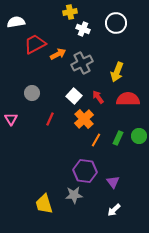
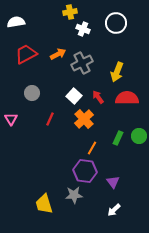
red trapezoid: moved 9 px left, 10 px down
red semicircle: moved 1 px left, 1 px up
orange line: moved 4 px left, 8 px down
